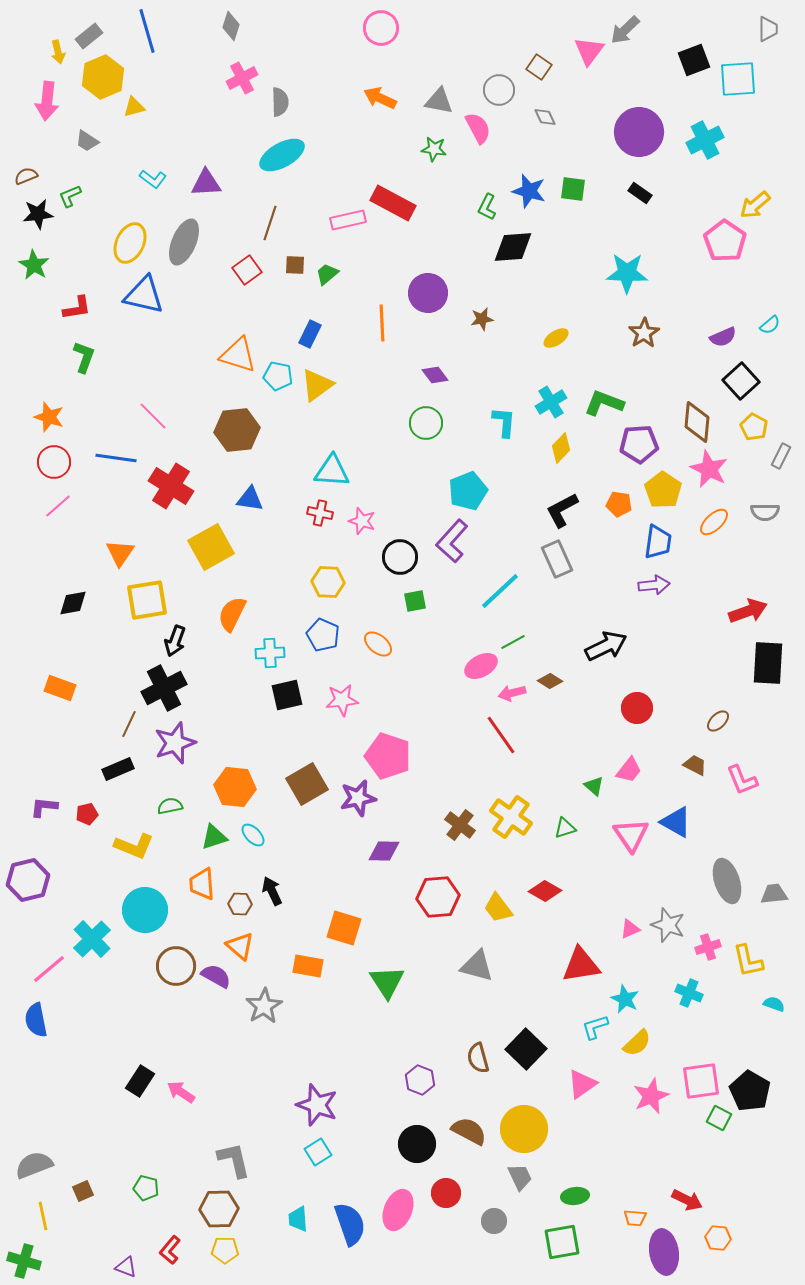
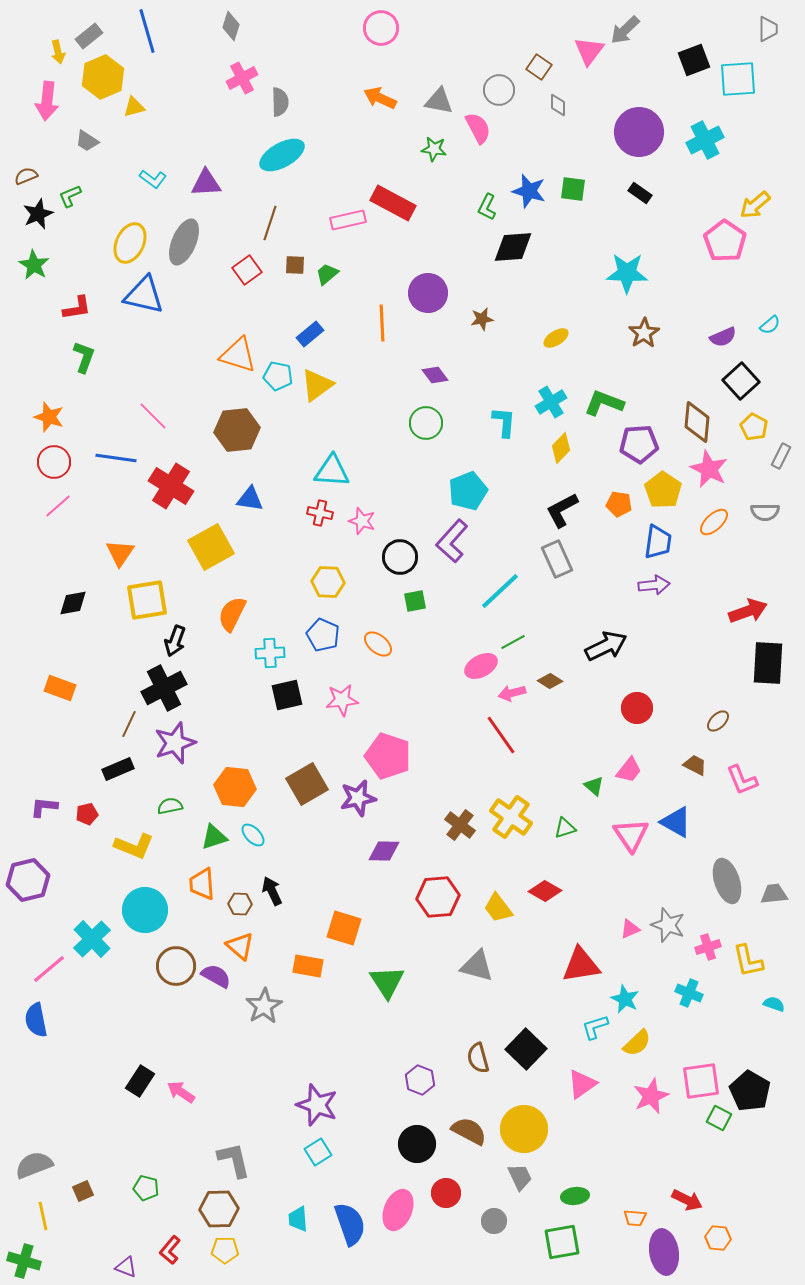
gray diamond at (545, 117): moved 13 px right, 12 px up; rotated 25 degrees clockwise
black star at (38, 214): rotated 16 degrees counterclockwise
blue rectangle at (310, 334): rotated 24 degrees clockwise
